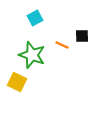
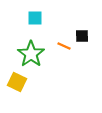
cyan square: rotated 28 degrees clockwise
orange line: moved 2 px right, 1 px down
green star: moved 1 px left, 1 px up; rotated 16 degrees clockwise
